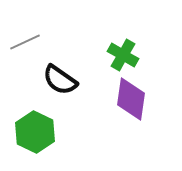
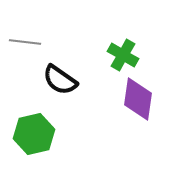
gray line: rotated 32 degrees clockwise
purple diamond: moved 7 px right
green hexagon: moved 1 px left, 2 px down; rotated 21 degrees clockwise
